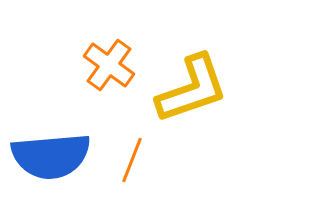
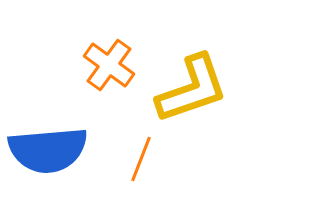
blue semicircle: moved 3 px left, 6 px up
orange line: moved 9 px right, 1 px up
